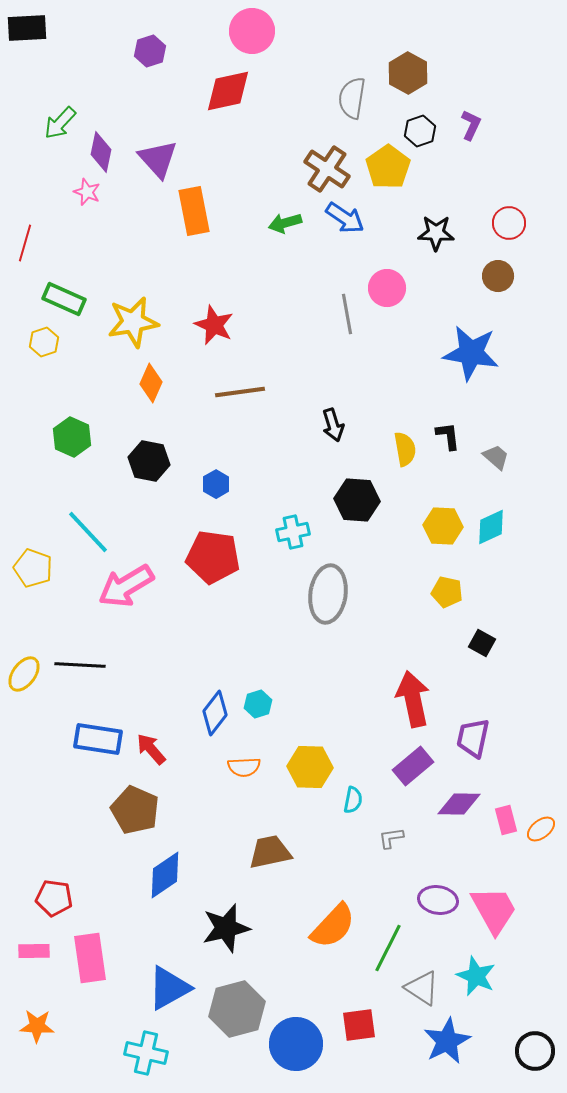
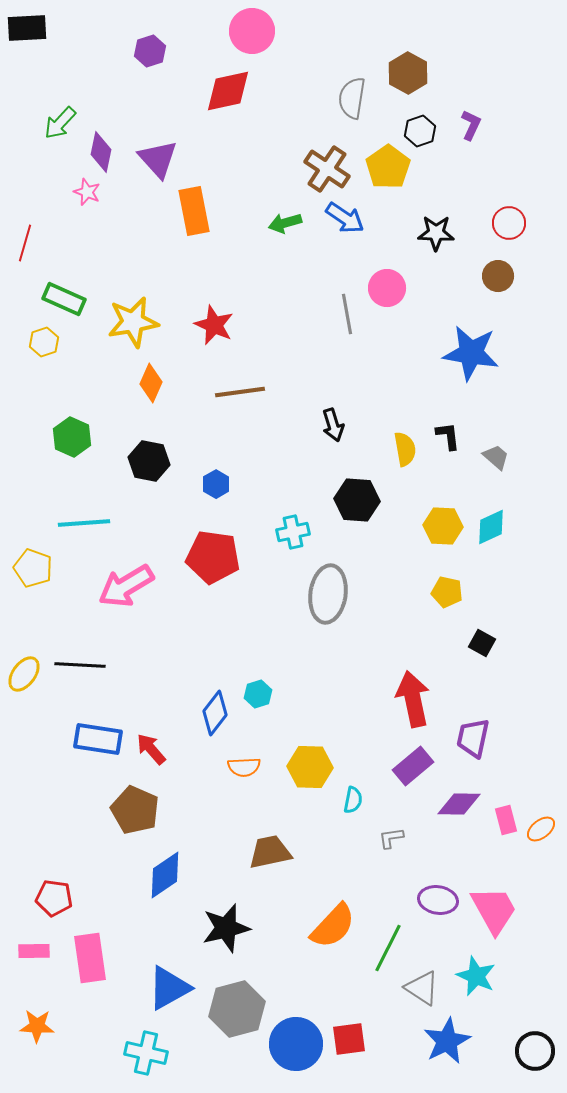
cyan line at (88, 532): moved 4 px left, 9 px up; rotated 51 degrees counterclockwise
cyan hexagon at (258, 704): moved 10 px up
red square at (359, 1025): moved 10 px left, 14 px down
